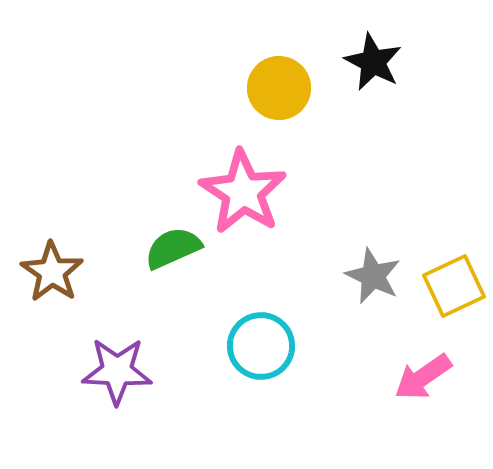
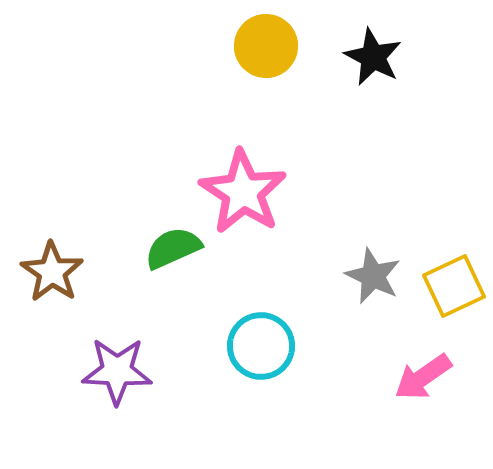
black star: moved 5 px up
yellow circle: moved 13 px left, 42 px up
